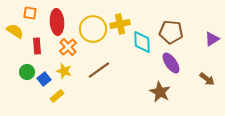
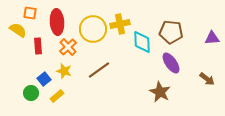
yellow semicircle: moved 3 px right, 1 px up
purple triangle: moved 1 px up; rotated 28 degrees clockwise
red rectangle: moved 1 px right
green circle: moved 4 px right, 21 px down
